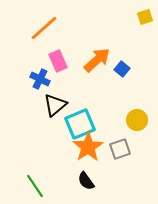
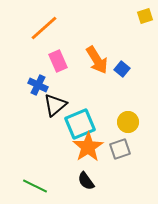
yellow square: moved 1 px up
orange arrow: rotated 100 degrees clockwise
blue cross: moved 2 px left, 6 px down
yellow circle: moved 9 px left, 2 px down
green line: rotated 30 degrees counterclockwise
